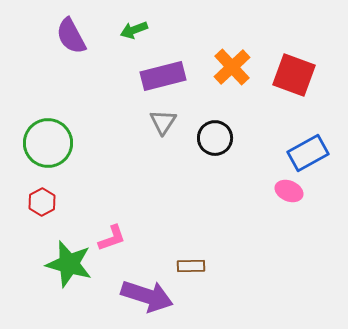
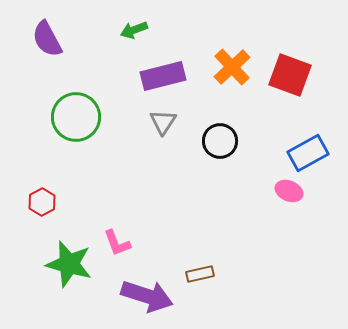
purple semicircle: moved 24 px left, 3 px down
red square: moved 4 px left
black circle: moved 5 px right, 3 px down
green circle: moved 28 px right, 26 px up
pink L-shape: moved 5 px right, 5 px down; rotated 88 degrees clockwise
brown rectangle: moved 9 px right, 8 px down; rotated 12 degrees counterclockwise
